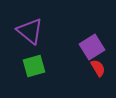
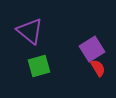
purple square: moved 2 px down
green square: moved 5 px right
